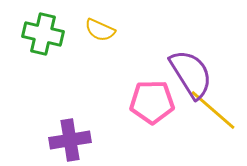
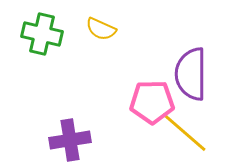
yellow semicircle: moved 1 px right, 1 px up
green cross: moved 1 px left
purple semicircle: rotated 148 degrees counterclockwise
yellow line: moved 29 px left, 22 px down
